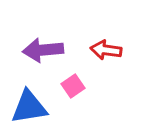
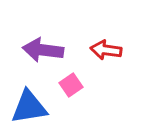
purple arrow: rotated 12 degrees clockwise
pink square: moved 2 px left, 1 px up
